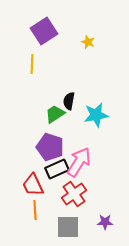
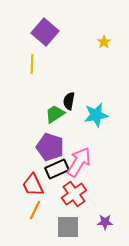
purple square: moved 1 px right, 1 px down; rotated 16 degrees counterclockwise
yellow star: moved 16 px right; rotated 16 degrees clockwise
orange line: rotated 30 degrees clockwise
